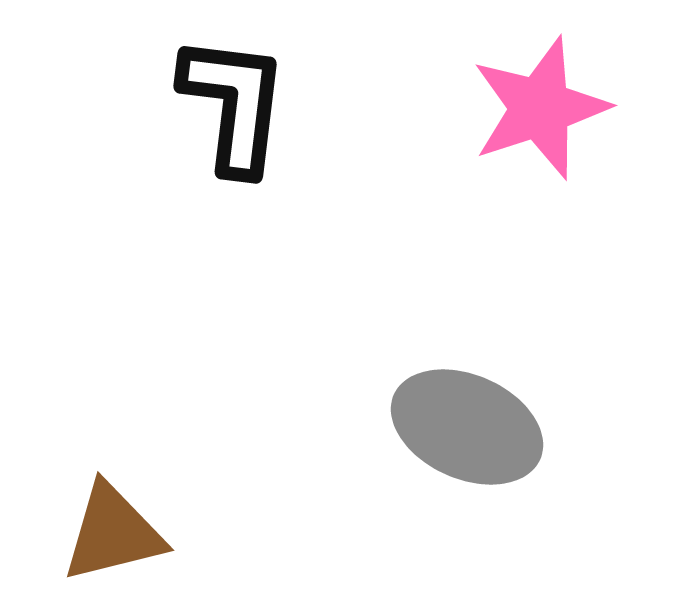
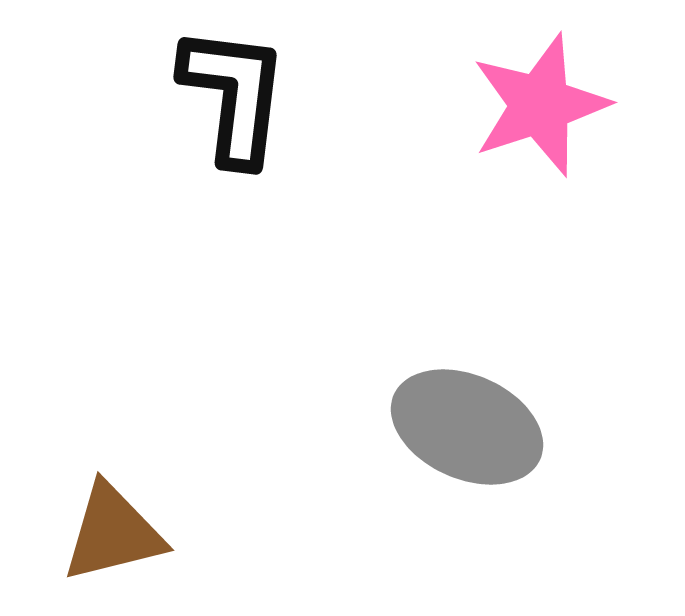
black L-shape: moved 9 px up
pink star: moved 3 px up
